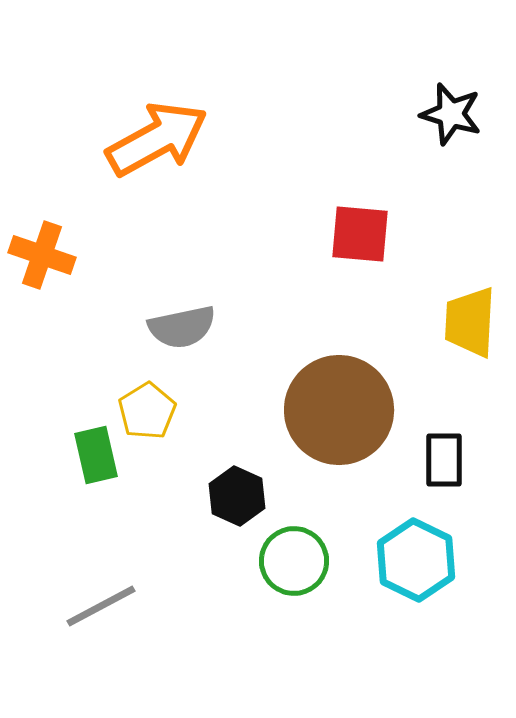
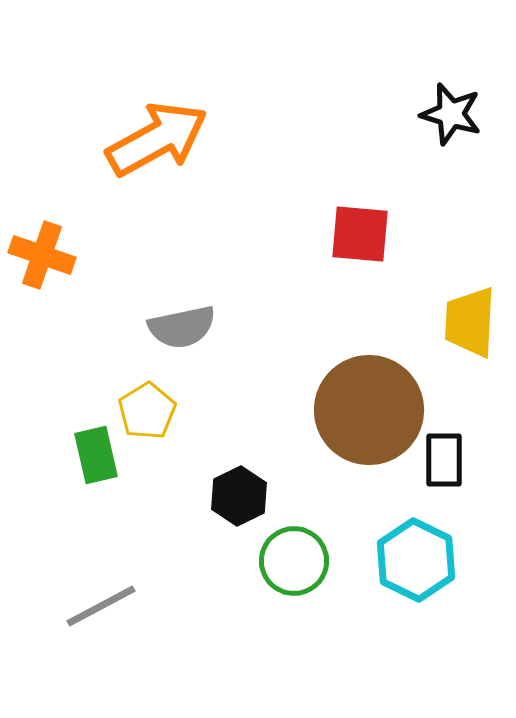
brown circle: moved 30 px right
black hexagon: moved 2 px right; rotated 10 degrees clockwise
